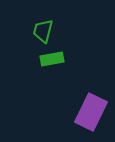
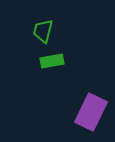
green rectangle: moved 2 px down
